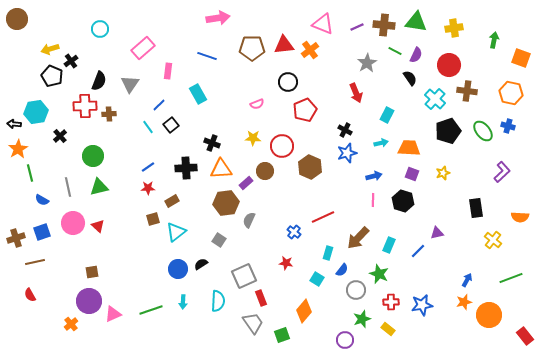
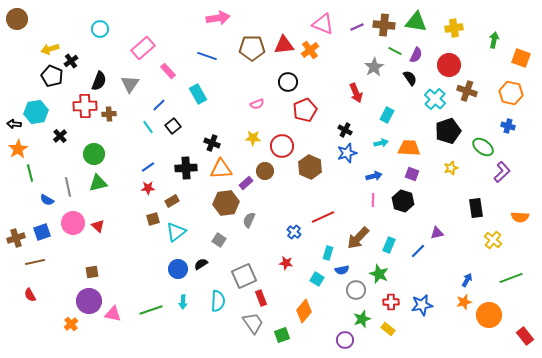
gray star at (367, 63): moved 7 px right, 4 px down
pink rectangle at (168, 71): rotated 49 degrees counterclockwise
brown cross at (467, 91): rotated 12 degrees clockwise
black square at (171, 125): moved 2 px right, 1 px down
green ellipse at (483, 131): moved 16 px down; rotated 15 degrees counterclockwise
green circle at (93, 156): moved 1 px right, 2 px up
yellow star at (443, 173): moved 8 px right, 5 px up
green triangle at (99, 187): moved 1 px left, 4 px up
blue semicircle at (42, 200): moved 5 px right
blue semicircle at (342, 270): rotated 40 degrees clockwise
pink triangle at (113, 314): rotated 36 degrees clockwise
